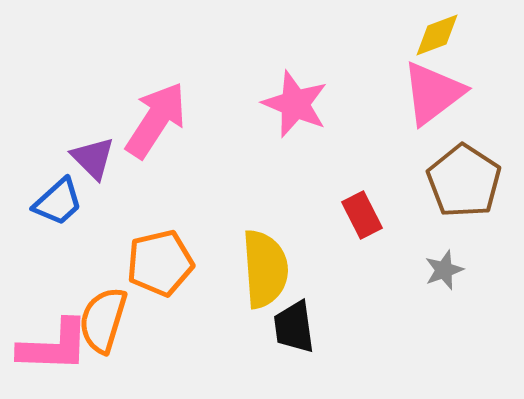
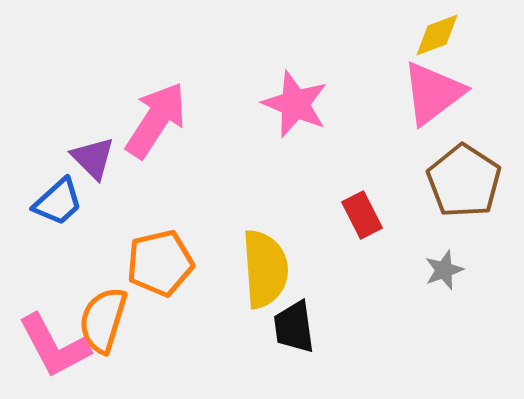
pink L-shape: rotated 60 degrees clockwise
